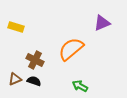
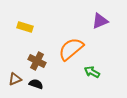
purple triangle: moved 2 px left, 2 px up
yellow rectangle: moved 9 px right
brown cross: moved 2 px right, 1 px down
black semicircle: moved 2 px right, 3 px down
green arrow: moved 12 px right, 14 px up
